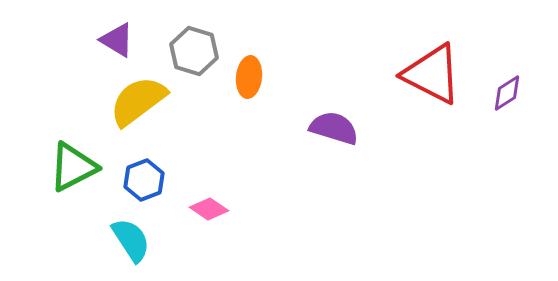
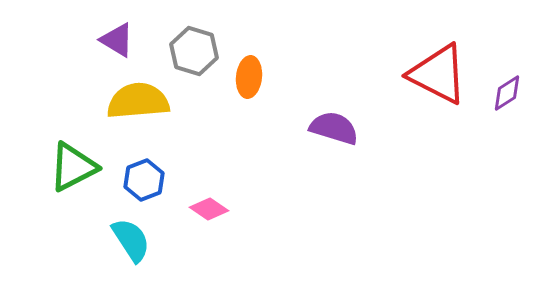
red triangle: moved 6 px right
yellow semicircle: rotated 32 degrees clockwise
